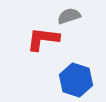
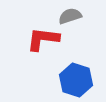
gray semicircle: moved 1 px right
